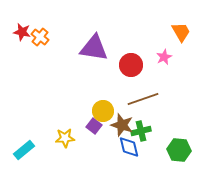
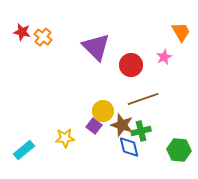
orange cross: moved 3 px right
purple triangle: moved 2 px right, 1 px up; rotated 36 degrees clockwise
